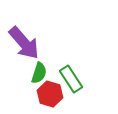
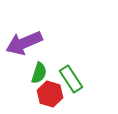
purple arrow: rotated 108 degrees clockwise
